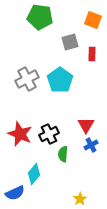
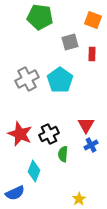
cyan diamond: moved 3 px up; rotated 20 degrees counterclockwise
yellow star: moved 1 px left
